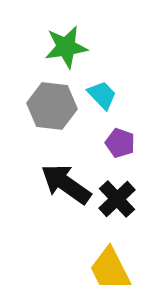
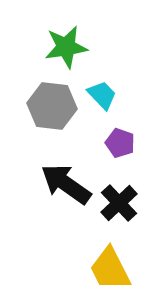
black cross: moved 2 px right, 4 px down
